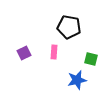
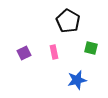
black pentagon: moved 1 px left, 6 px up; rotated 20 degrees clockwise
pink rectangle: rotated 16 degrees counterclockwise
green square: moved 11 px up
